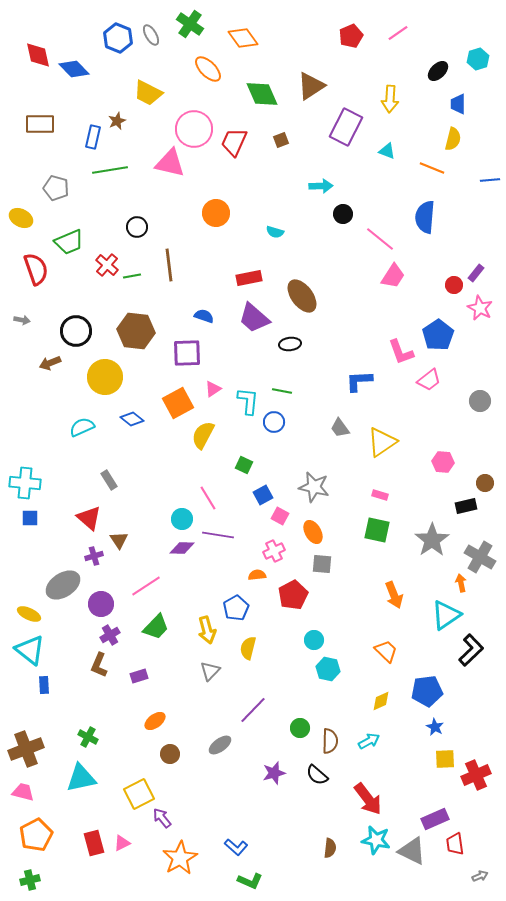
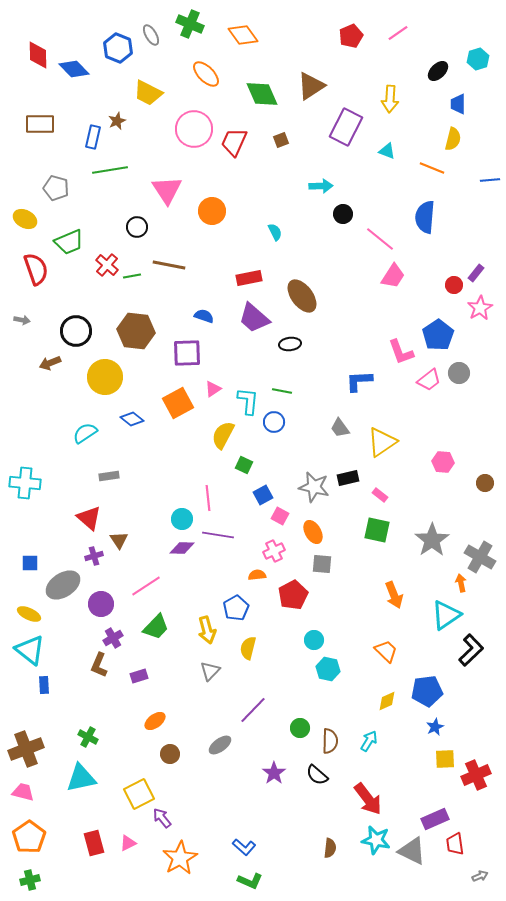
green cross at (190, 24): rotated 12 degrees counterclockwise
blue hexagon at (118, 38): moved 10 px down
orange diamond at (243, 38): moved 3 px up
red diamond at (38, 55): rotated 12 degrees clockwise
orange ellipse at (208, 69): moved 2 px left, 5 px down
pink triangle at (170, 163): moved 3 px left, 27 px down; rotated 44 degrees clockwise
orange circle at (216, 213): moved 4 px left, 2 px up
yellow ellipse at (21, 218): moved 4 px right, 1 px down
cyan semicircle at (275, 232): rotated 132 degrees counterclockwise
brown line at (169, 265): rotated 72 degrees counterclockwise
pink star at (480, 308): rotated 15 degrees clockwise
gray circle at (480, 401): moved 21 px left, 28 px up
cyan semicircle at (82, 427): moved 3 px right, 6 px down; rotated 10 degrees counterclockwise
yellow semicircle at (203, 435): moved 20 px right
gray rectangle at (109, 480): moved 4 px up; rotated 66 degrees counterclockwise
pink rectangle at (380, 495): rotated 21 degrees clockwise
pink line at (208, 498): rotated 25 degrees clockwise
black rectangle at (466, 506): moved 118 px left, 28 px up
blue square at (30, 518): moved 45 px down
purple cross at (110, 635): moved 3 px right, 3 px down
yellow diamond at (381, 701): moved 6 px right
blue star at (435, 727): rotated 18 degrees clockwise
cyan arrow at (369, 741): rotated 30 degrees counterclockwise
purple star at (274, 773): rotated 20 degrees counterclockwise
orange pentagon at (36, 835): moved 7 px left, 2 px down; rotated 8 degrees counterclockwise
pink triangle at (122, 843): moved 6 px right
blue L-shape at (236, 847): moved 8 px right
